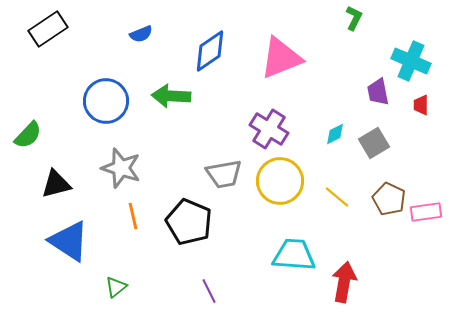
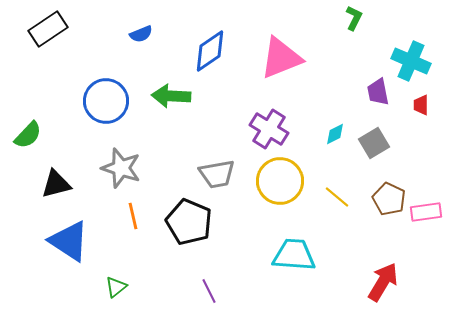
gray trapezoid: moved 7 px left
red arrow: moved 39 px right; rotated 21 degrees clockwise
